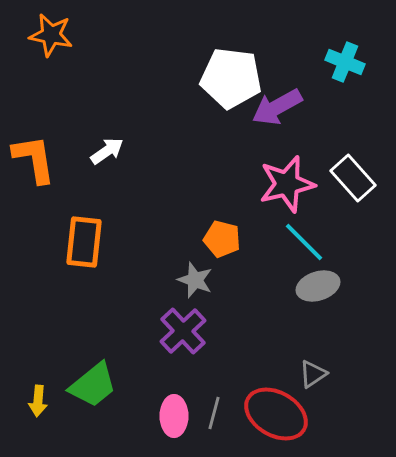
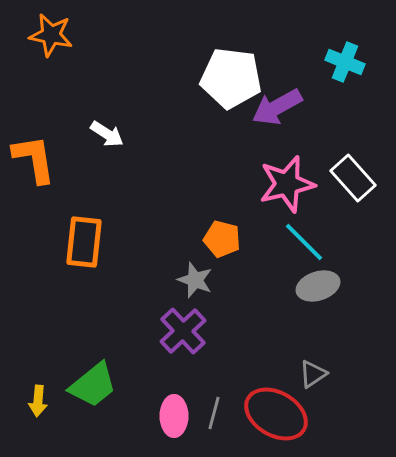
white arrow: moved 17 px up; rotated 68 degrees clockwise
